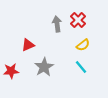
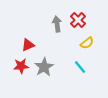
yellow semicircle: moved 4 px right, 2 px up
cyan line: moved 1 px left
red star: moved 10 px right, 5 px up
